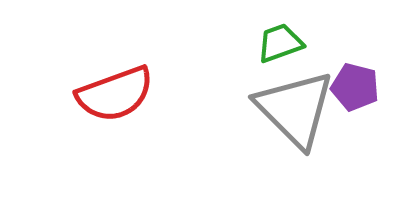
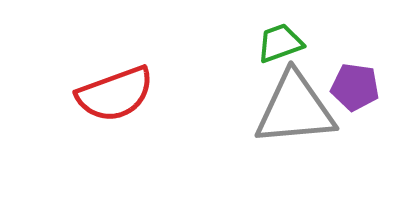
purple pentagon: rotated 6 degrees counterclockwise
gray triangle: rotated 50 degrees counterclockwise
